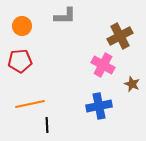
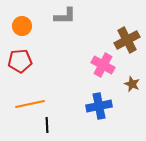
brown cross: moved 7 px right, 4 px down
